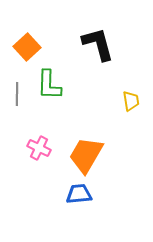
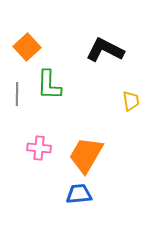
black L-shape: moved 7 px right, 6 px down; rotated 48 degrees counterclockwise
pink cross: rotated 20 degrees counterclockwise
